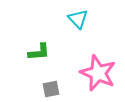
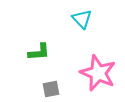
cyan triangle: moved 4 px right
